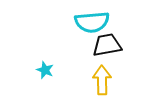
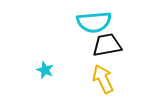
cyan semicircle: moved 2 px right
yellow arrow: moved 1 px right, 1 px up; rotated 24 degrees counterclockwise
